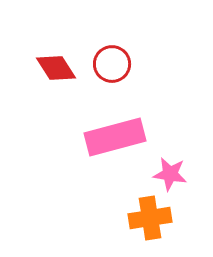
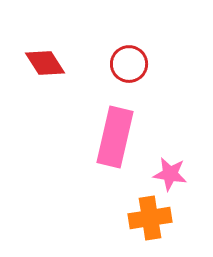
red circle: moved 17 px right
red diamond: moved 11 px left, 5 px up
pink rectangle: rotated 62 degrees counterclockwise
